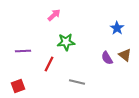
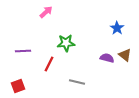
pink arrow: moved 8 px left, 3 px up
green star: moved 1 px down
purple semicircle: rotated 136 degrees clockwise
